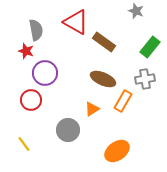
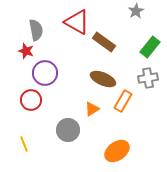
gray star: rotated 21 degrees clockwise
red triangle: moved 1 px right
gray cross: moved 3 px right, 1 px up
yellow line: rotated 14 degrees clockwise
